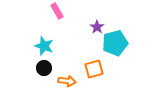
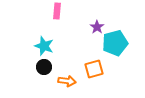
pink rectangle: rotated 35 degrees clockwise
black circle: moved 1 px up
